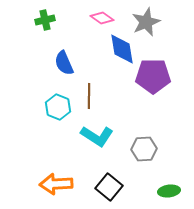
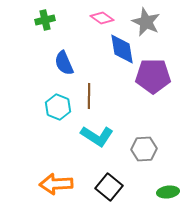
gray star: rotated 24 degrees counterclockwise
green ellipse: moved 1 px left, 1 px down
